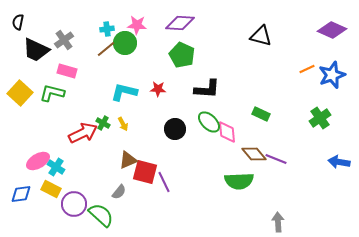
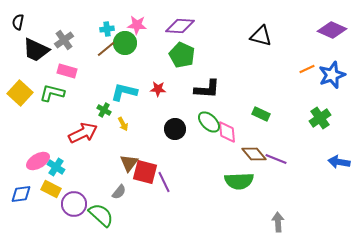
purple diamond at (180, 23): moved 3 px down
green cross at (103, 123): moved 1 px right, 13 px up
brown triangle at (128, 160): moved 1 px right, 3 px down; rotated 30 degrees counterclockwise
